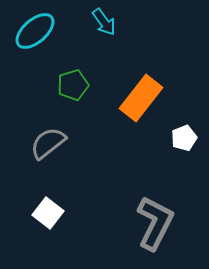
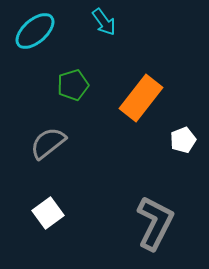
white pentagon: moved 1 px left, 2 px down
white square: rotated 16 degrees clockwise
